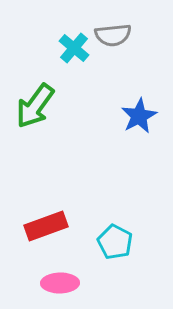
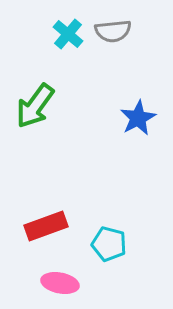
gray semicircle: moved 4 px up
cyan cross: moved 6 px left, 14 px up
blue star: moved 1 px left, 2 px down
cyan pentagon: moved 6 px left, 2 px down; rotated 12 degrees counterclockwise
pink ellipse: rotated 12 degrees clockwise
